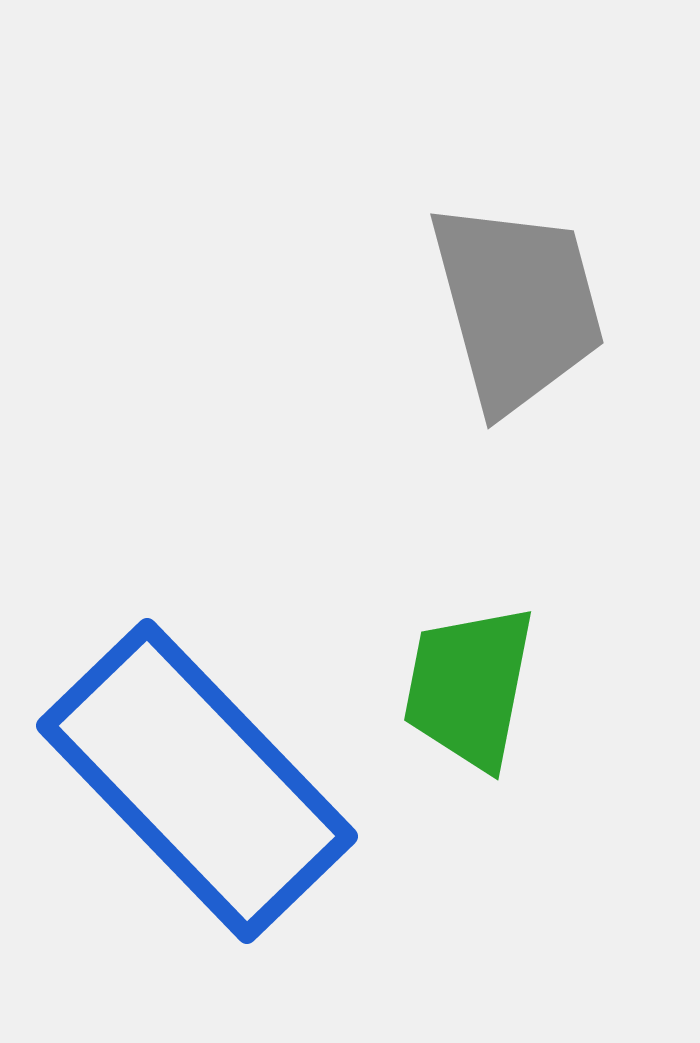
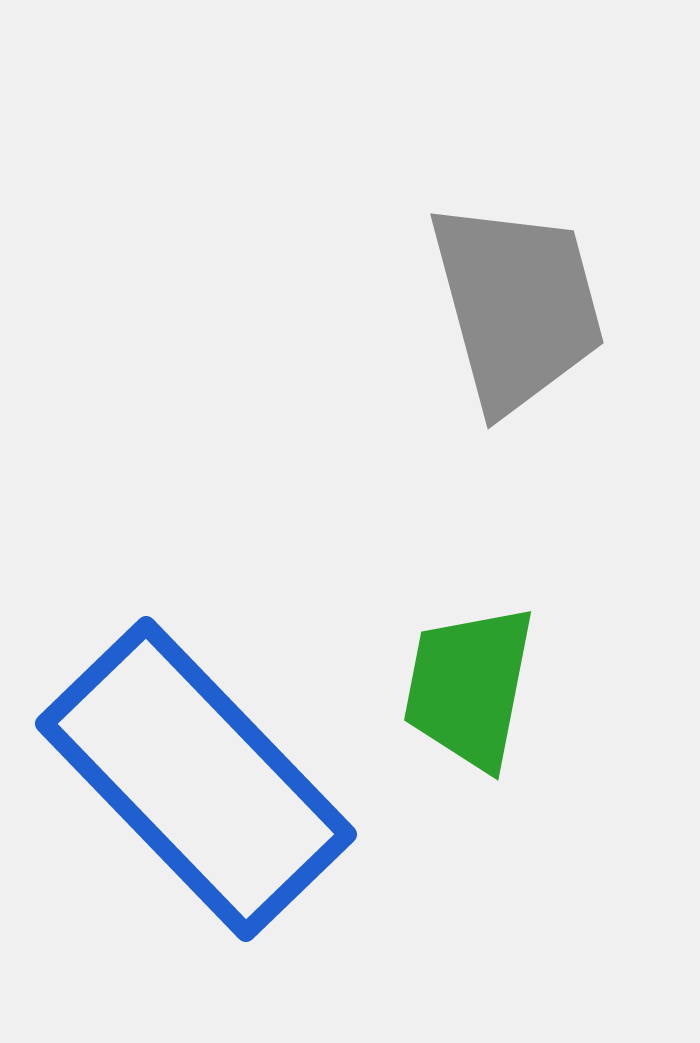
blue rectangle: moved 1 px left, 2 px up
